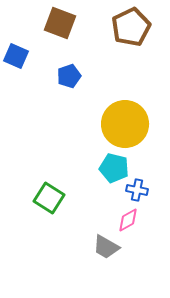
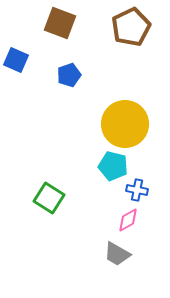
blue square: moved 4 px down
blue pentagon: moved 1 px up
cyan pentagon: moved 1 px left, 2 px up
gray trapezoid: moved 11 px right, 7 px down
